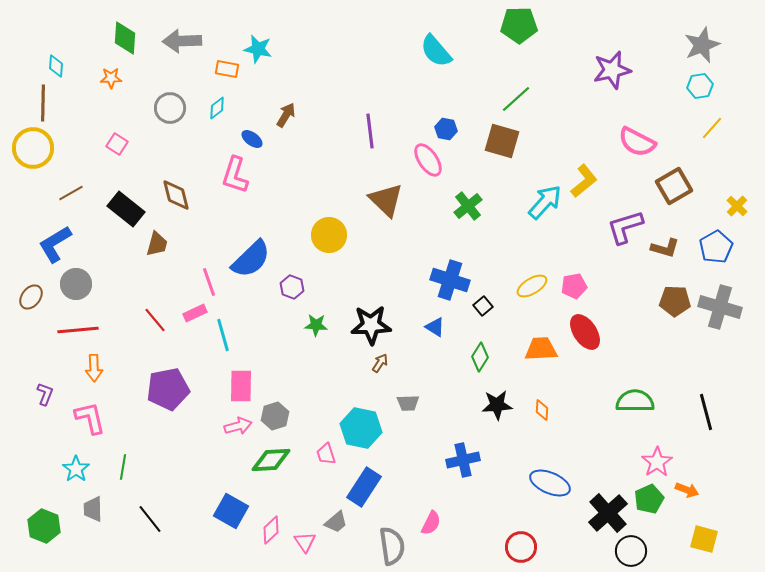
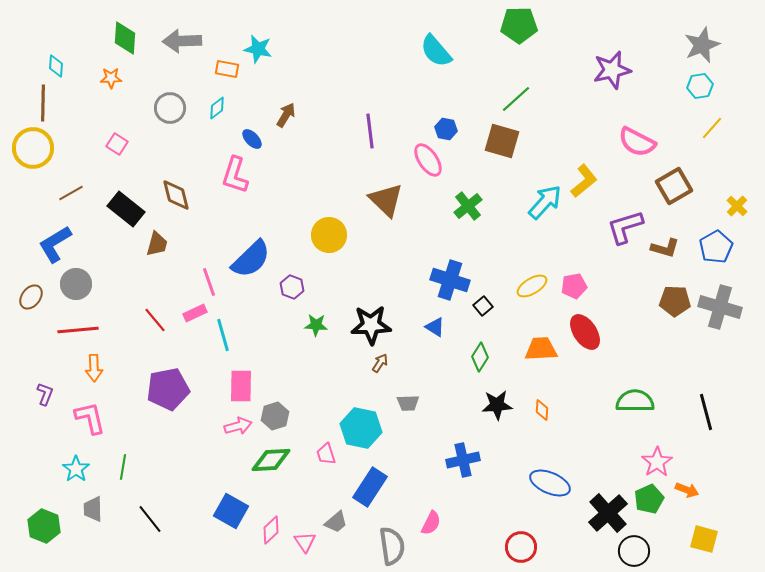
blue ellipse at (252, 139): rotated 10 degrees clockwise
blue rectangle at (364, 487): moved 6 px right
black circle at (631, 551): moved 3 px right
